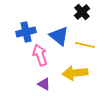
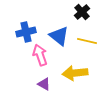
yellow line: moved 2 px right, 4 px up
